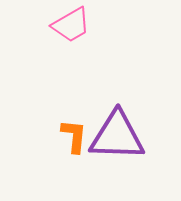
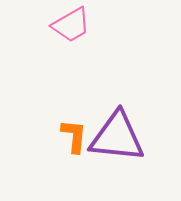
purple triangle: moved 1 px down; rotated 4 degrees clockwise
